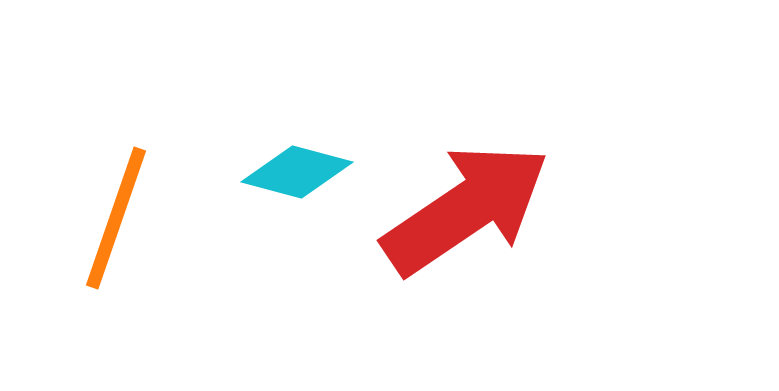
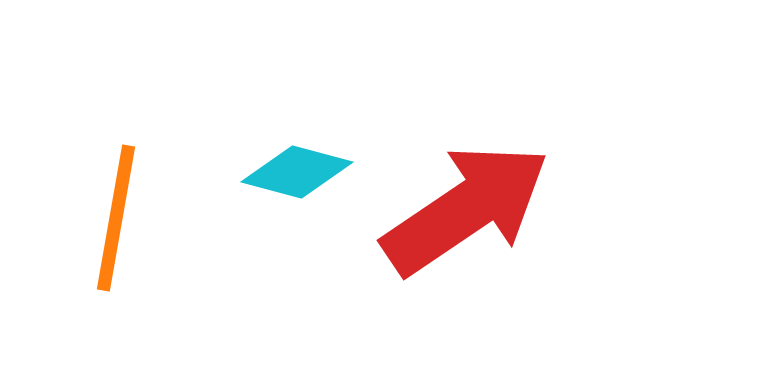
orange line: rotated 9 degrees counterclockwise
